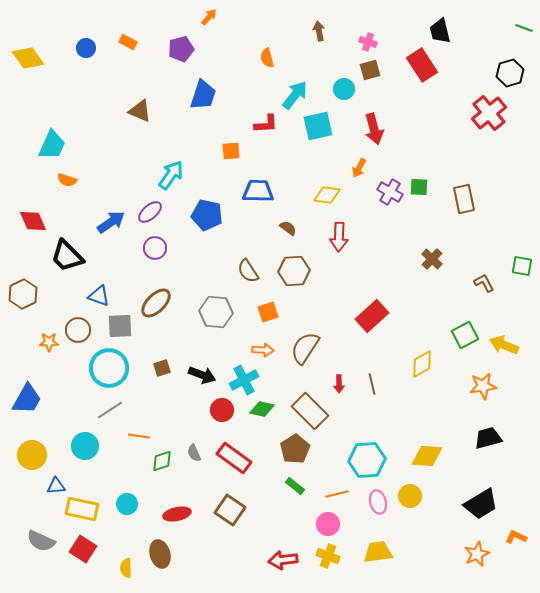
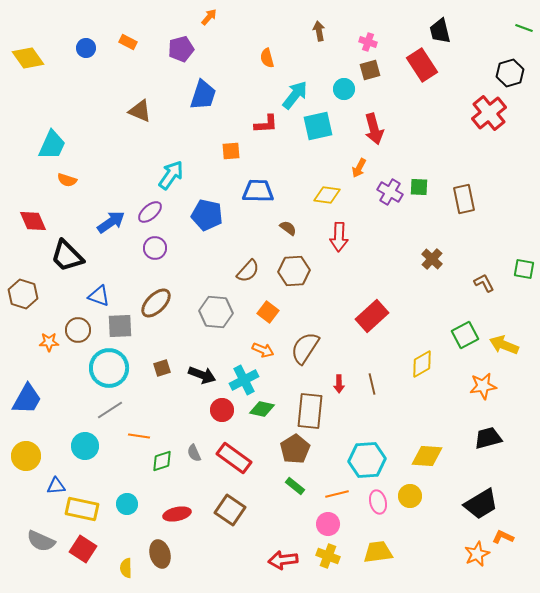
green square at (522, 266): moved 2 px right, 3 px down
brown semicircle at (248, 271): rotated 105 degrees counterclockwise
brown hexagon at (23, 294): rotated 16 degrees counterclockwise
orange square at (268, 312): rotated 35 degrees counterclockwise
orange arrow at (263, 350): rotated 20 degrees clockwise
brown rectangle at (310, 411): rotated 51 degrees clockwise
yellow circle at (32, 455): moved 6 px left, 1 px down
orange L-shape at (516, 537): moved 13 px left
